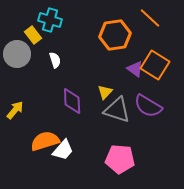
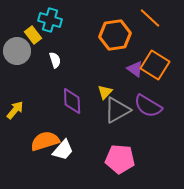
gray circle: moved 3 px up
gray triangle: rotated 48 degrees counterclockwise
